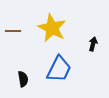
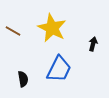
brown line: rotated 28 degrees clockwise
